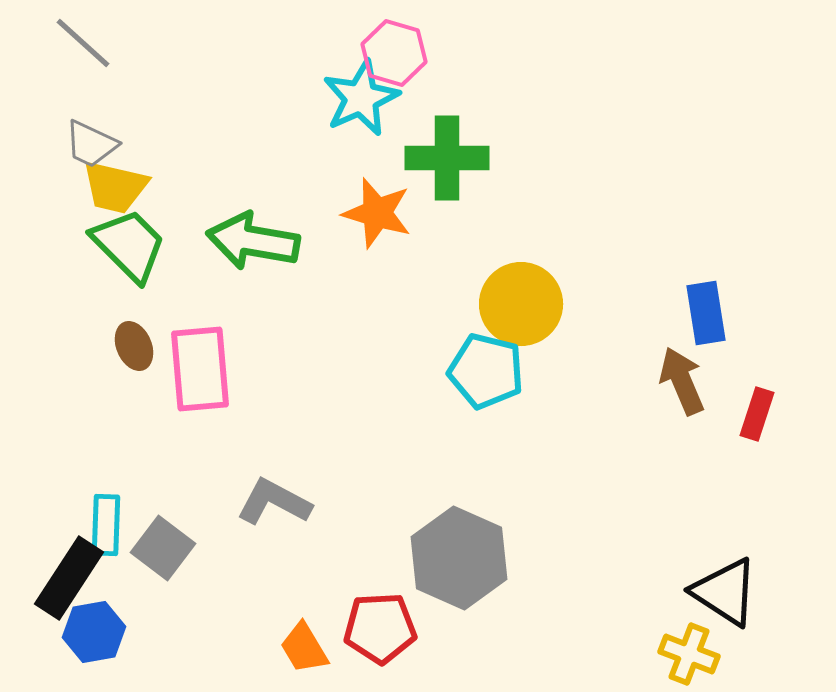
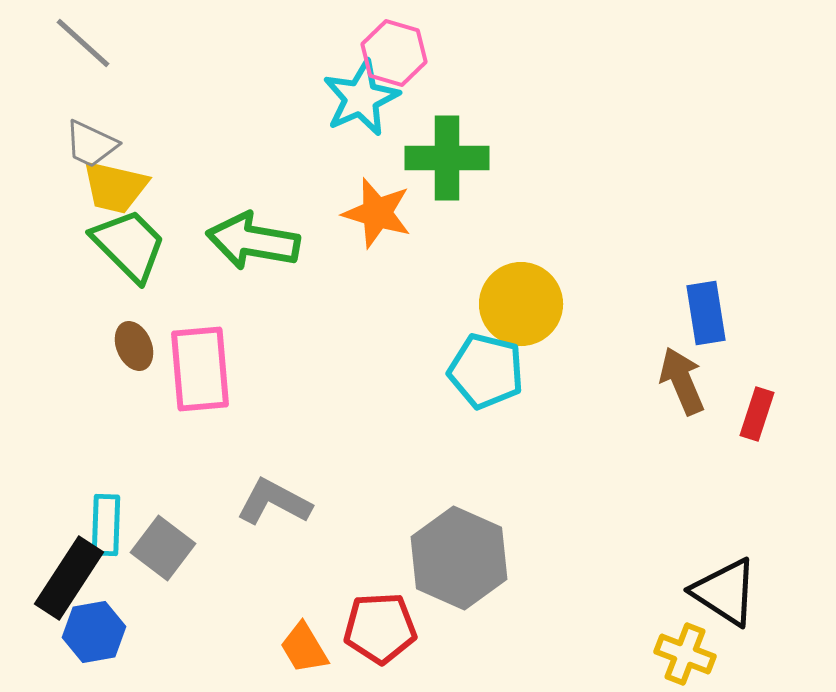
yellow cross: moved 4 px left
